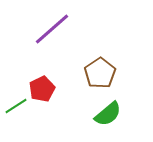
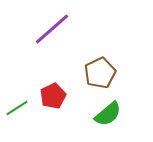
brown pentagon: rotated 8 degrees clockwise
red pentagon: moved 11 px right, 7 px down
green line: moved 1 px right, 2 px down
